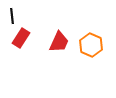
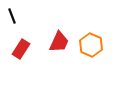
black line: rotated 14 degrees counterclockwise
red rectangle: moved 11 px down
